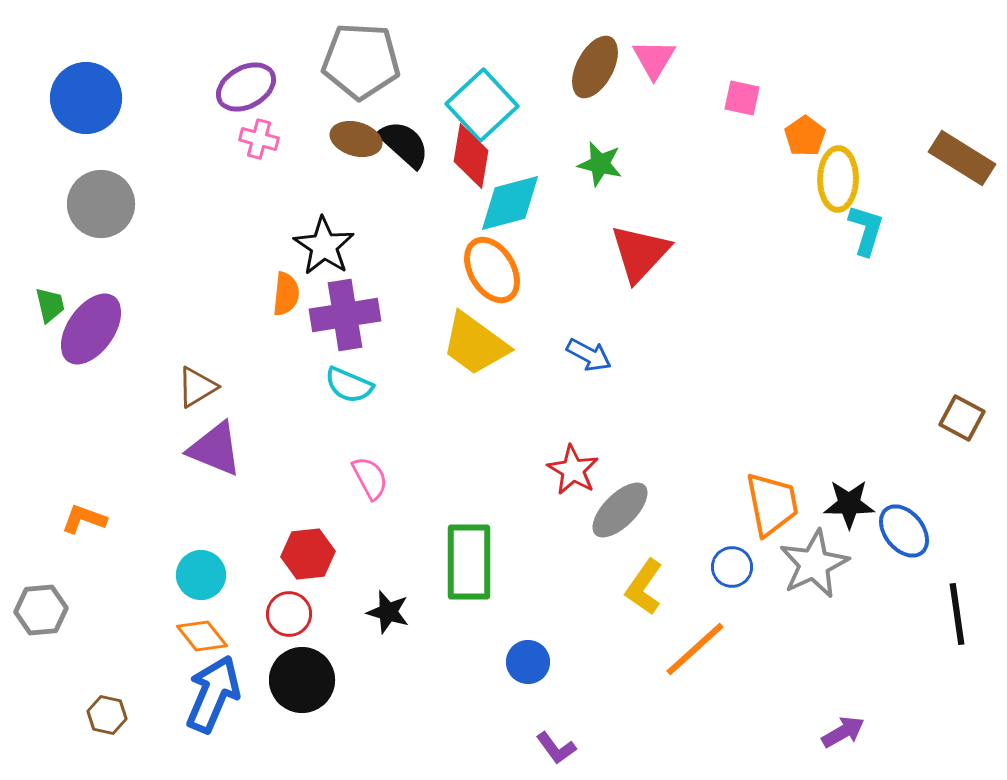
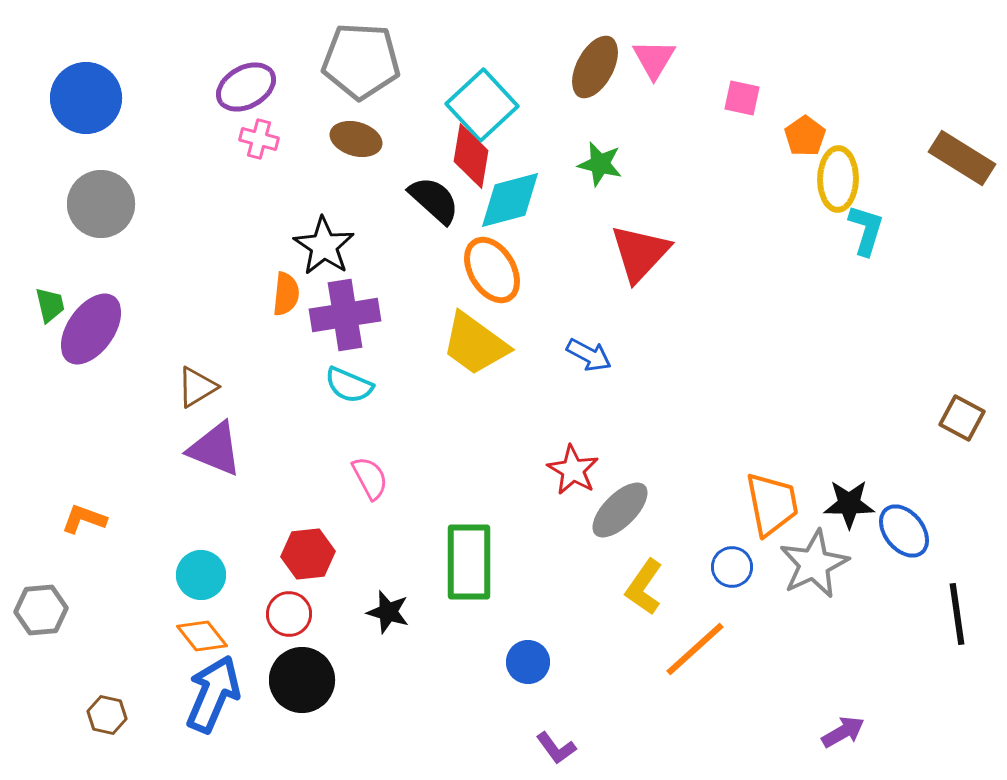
black semicircle at (404, 144): moved 30 px right, 56 px down
cyan diamond at (510, 203): moved 3 px up
